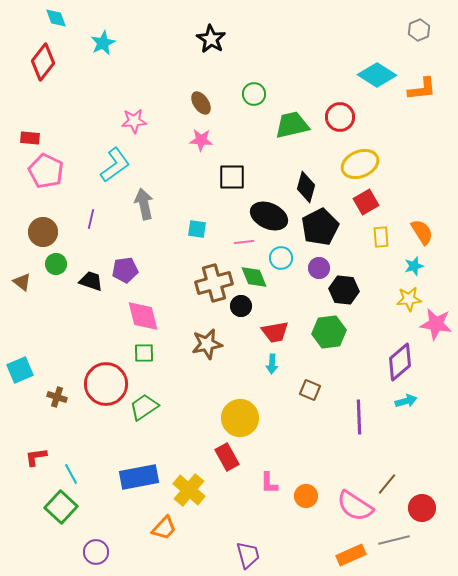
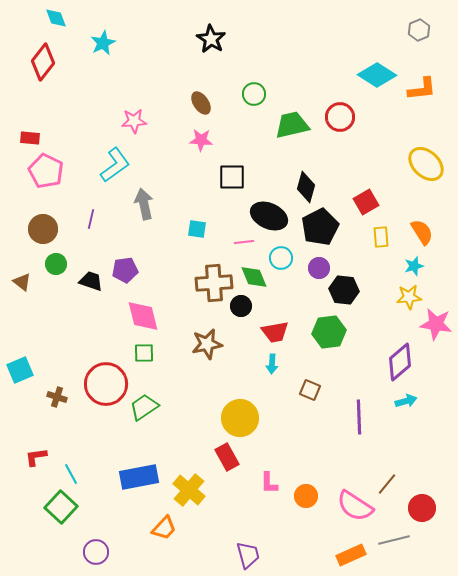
yellow ellipse at (360, 164): moved 66 px right; rotated 66 degrees clockwise
brown circle at (43, 232): moved 3 px up
brown cross at (214, 283): rotated 12 degrees clockwise
yellow star at (409, 299): moved 2 px up
